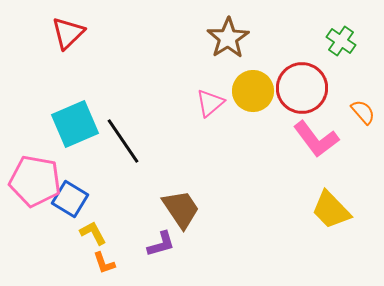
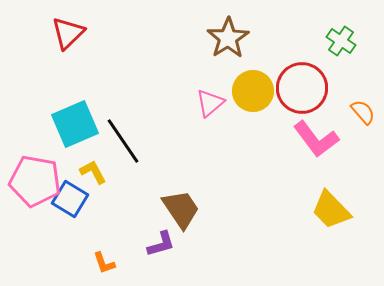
yellow L-shape: moved 61 px up
